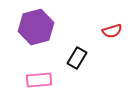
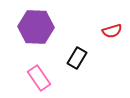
purple hexagon: rotated 16 degrees clockwise
pink rectangle: moved 2 px up; rotated 60 degrees clockwise
